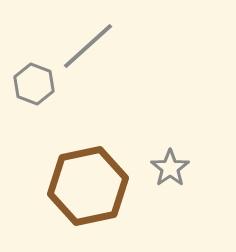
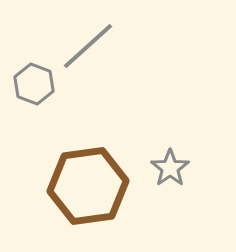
brown hexagon: rotated 4 degrees clockwise
